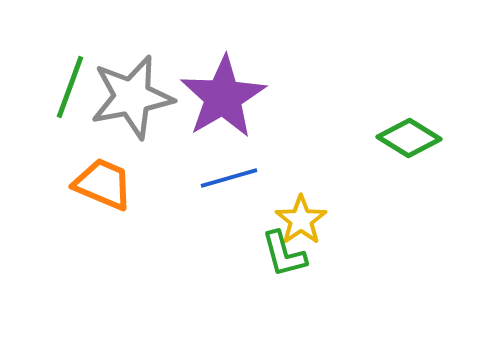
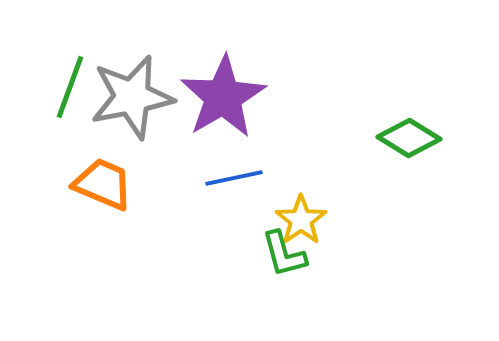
blue line: moved 5 px right; rotated 4 degrees clockwise
